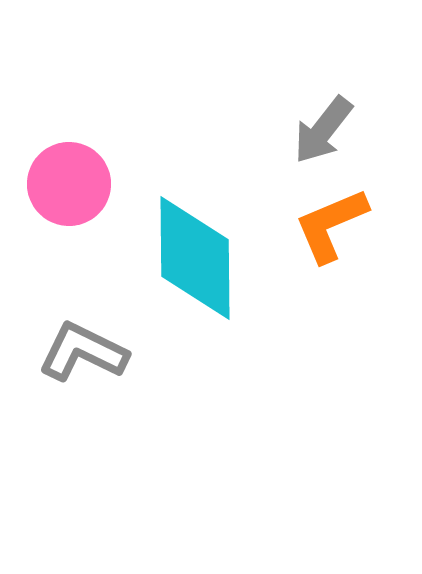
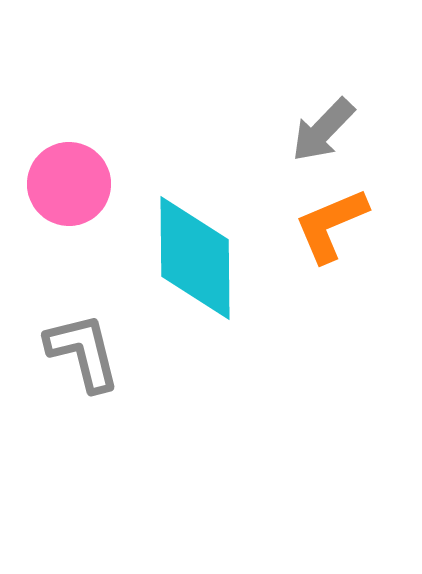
gray arrow: rotated 6 degrees clockwise
gray L-shape: rotated 50 degrees clockwise
